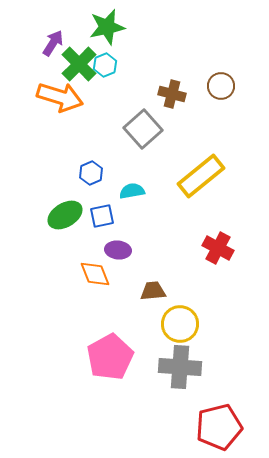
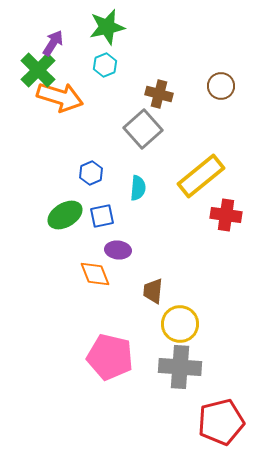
green cross: moved 41 px left, 6 px down
brown cross: moved 13 px left
cyan semicircle: moved 6 px right, 3 px up; rotated 105 degrees clockwise
red cross: moved 8 px right, 33 px up; rotated 20 degrees counterclockwise
brown trapezoid: rotated 80 degrees counterclockwise
pink pentagon: rotated 30 degrees counterclockwise
red pentagon: moved 2 px right, 5 px up
